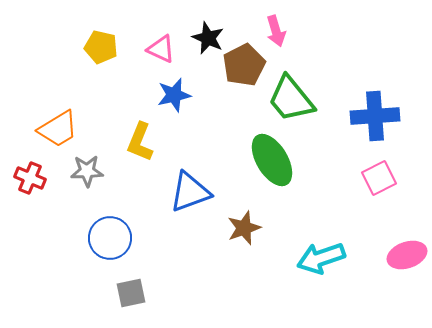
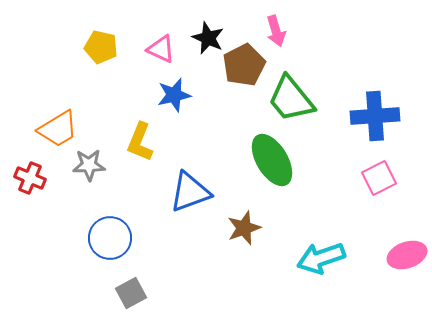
gray star: moved 2 px right, 6 px up
gray square: rotated 16 degrees counterclockwise
